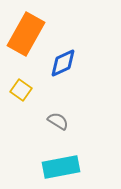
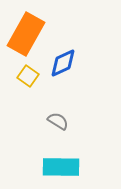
yellow square: moved 7 px right, 14 px up
cyan rectangle: rotated 12 degrees clockwise
